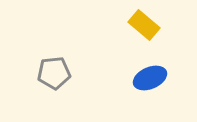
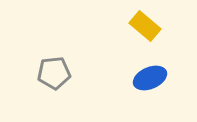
yellow rectangle: moved 1 px right, 1 px down
